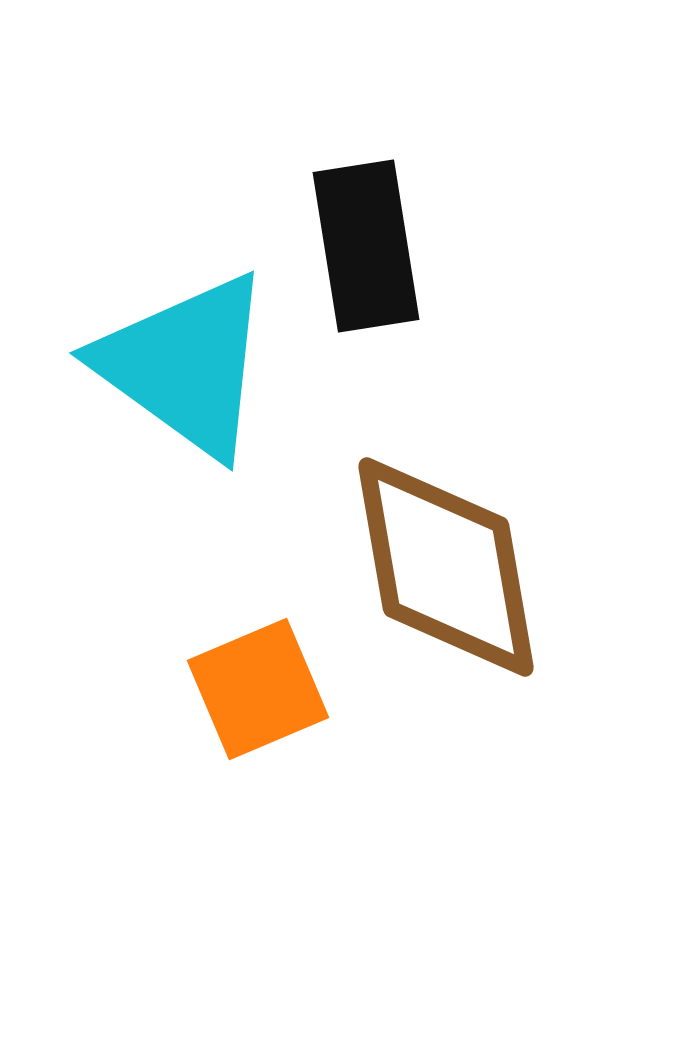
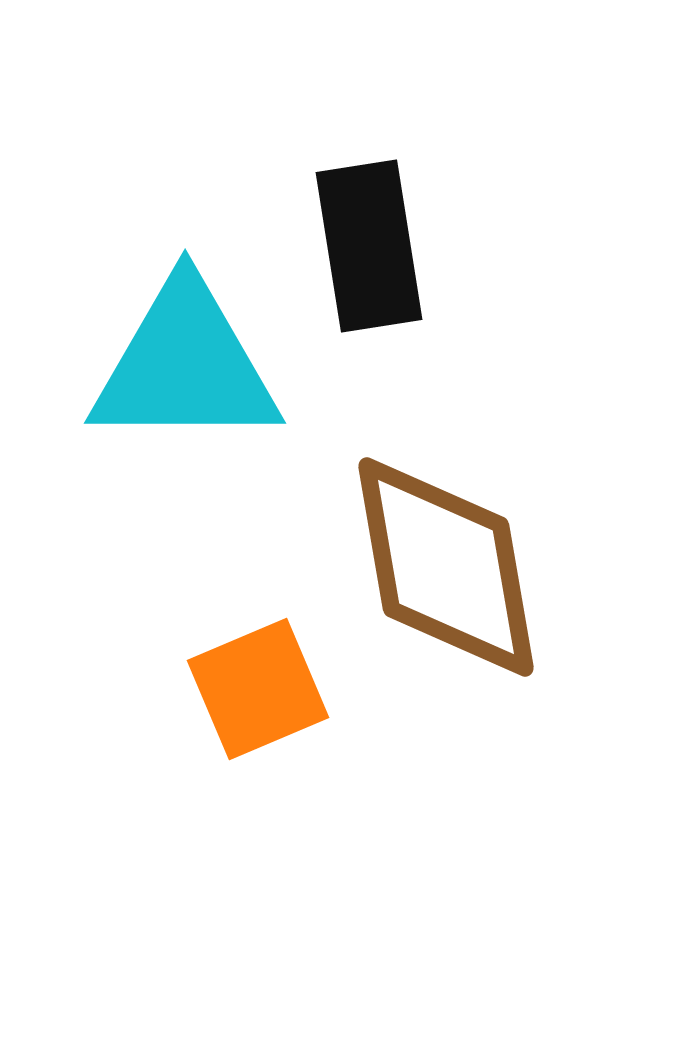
black rectangle: moved 3 px right
cyan triangle: rotated 36 degrees counterclockwise
